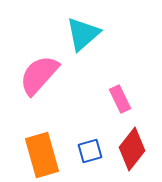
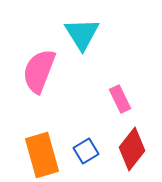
cyan triangle: moved 1 px left; rotated 21 degrees counterclockwise
pink semicircle: moved 4 px up; rotated 21 degrees counterclockwise
blue square: moved 4 px left; rotated 15 degrees counterclockwise
